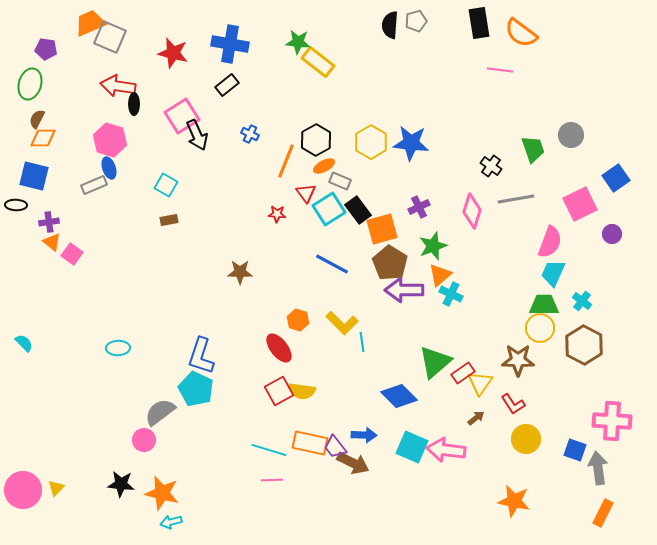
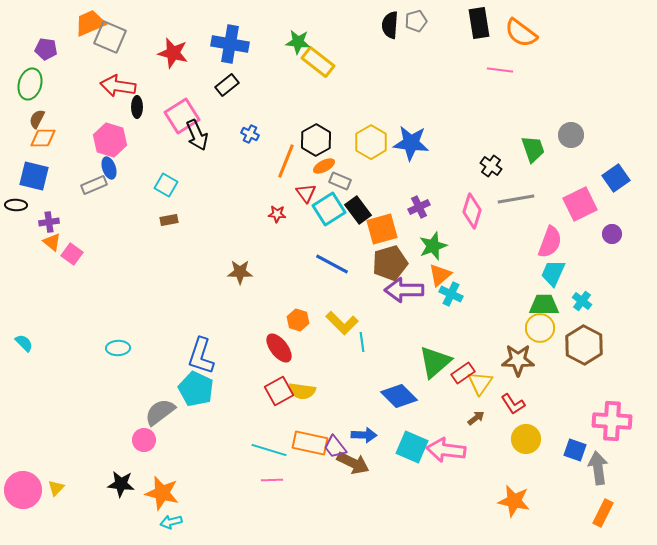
black ellipse at (134, 104): moved 3 px right, 3 px down
brown pentagon at (390, 263): rotated 24 degrees clockwise
